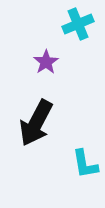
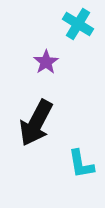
cyan cross: rotated 36 degrees counterclockwise
cyan L-shape: moved 4 px left
